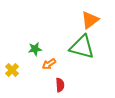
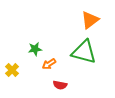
green triangle: moved 2 px right, 5 px down
red semicircle: rotated 104 degrees clockwise
